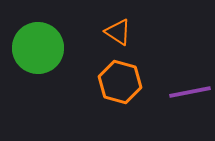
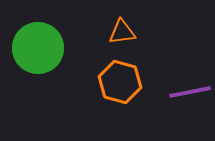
orange triangle: moved 4 px right; rotated 40 degrees counterclockwise
